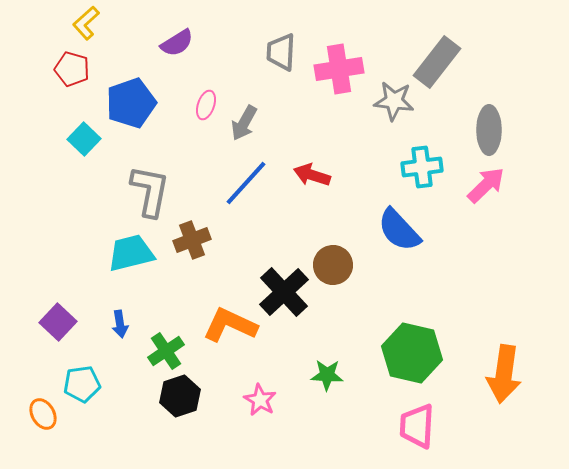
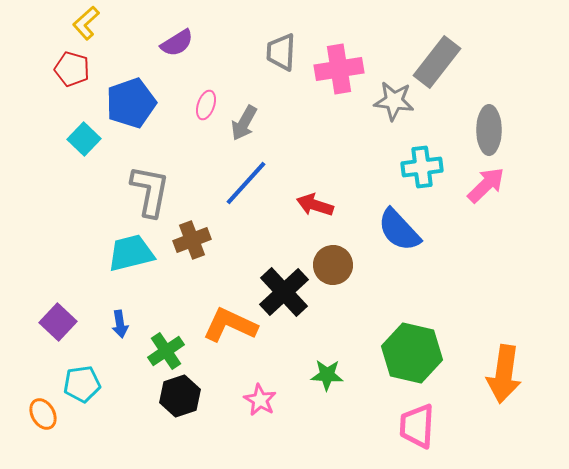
red arrow: moved 3 px right, 30 px down
